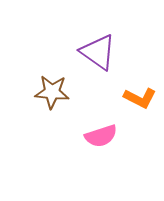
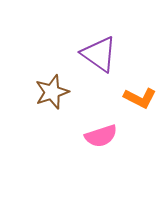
purple triangle: moved 1 px right, 2 px down
brown star: rotated 24 degrees counterclockwise
